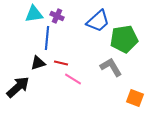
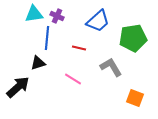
green pentagon: moved 9 px right, 1 px up
red line: moved 18 px right, 15 px up
